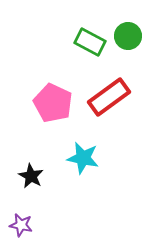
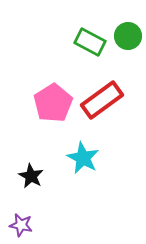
red rectangle: moved 7 px left, 3 px down
pink pentagon: rotated 15 degrees clockwise
cyan star: rotated 16 degrees clockwise
